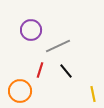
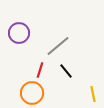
purple circle: moved 12 px left, 3 px down
gray line: rotated 15 degrees counterclockwise
orange circle: moved 12 px right, 2 px down
